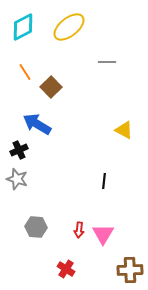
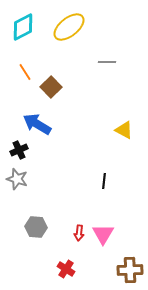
red arrow: moved 3 px down
